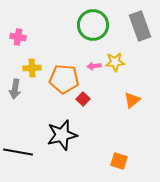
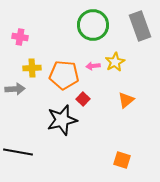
pink cross: moved 2 px right
yellow star: rotated 24 degrees counterclockwise
pink arrow: moved 1 px left
orange pentagon: moved 4 px up
gray arrow: rotated 102 degrees counterclockwise
orange triangle: moved 6 px left
black star: moved 15 px up
orange square: moved 3 px right, 1 px up
